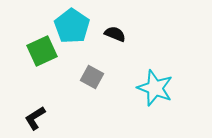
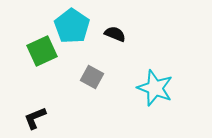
black L-shape: rotated 10 degrees clockwise
